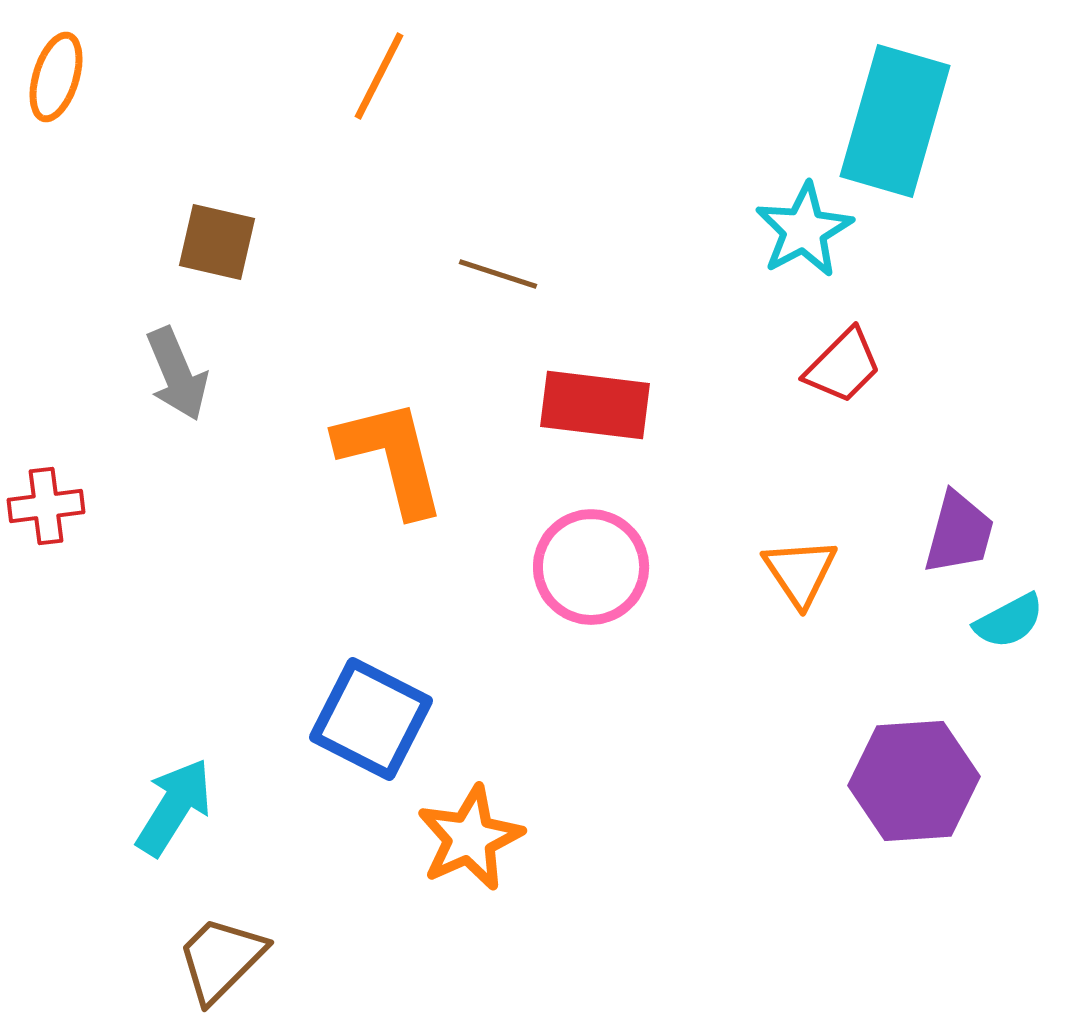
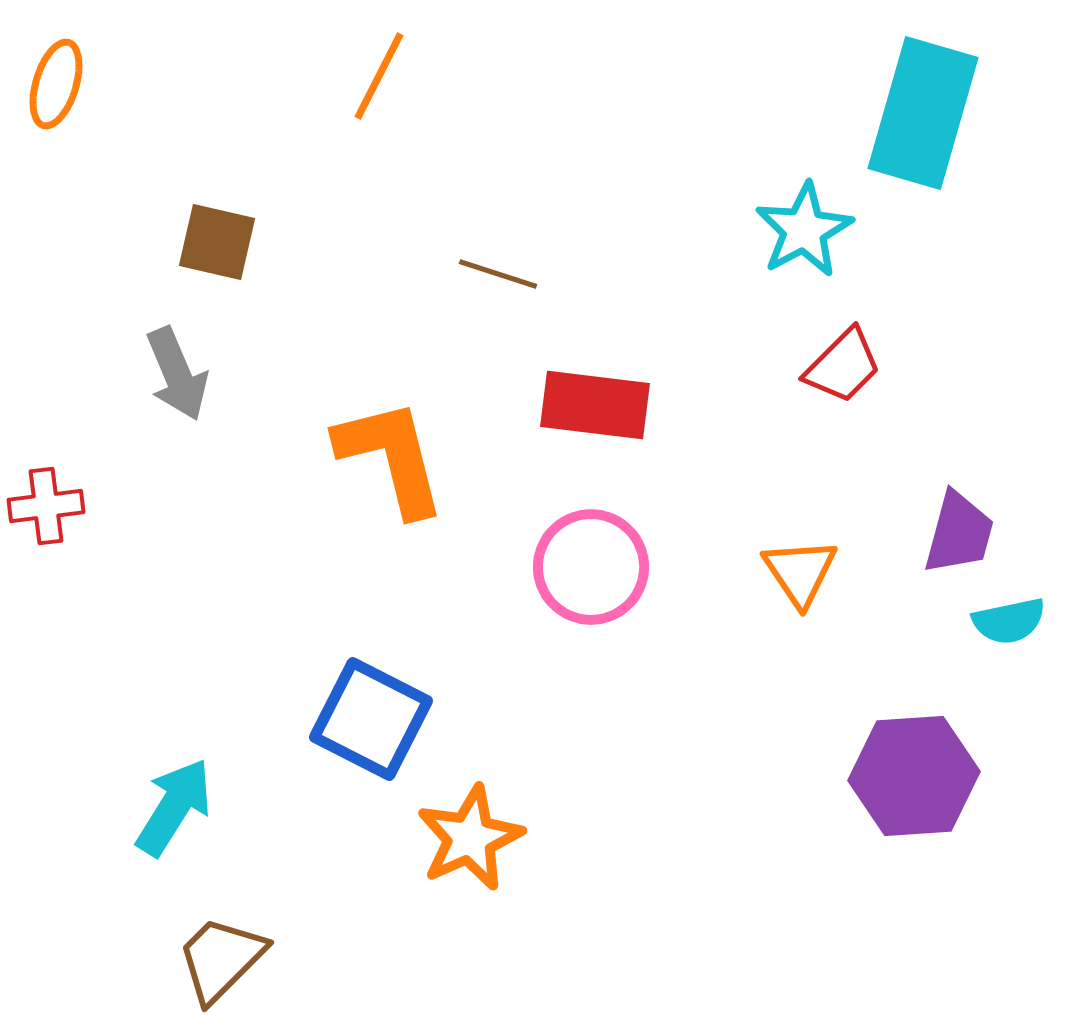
orange ellipse: moved 7 px down
cyan rectangle: moved 28 px right, 8 px up
cyan semicircle: rotated 16 degrees clockwise
purple hexagon: moved 5 px up
